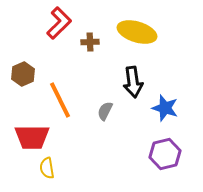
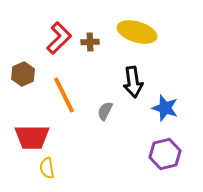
red L-shape: moved 15 px down
orange line: moved 4 px right, 5 px up
